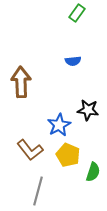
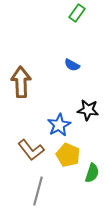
blue semicircle: moved 1 px left, 4 px down; rotated 35 degrees clockwise
brown L-shape: moved 1 px right
green semicircle: moved 1 px left, 1 px down
